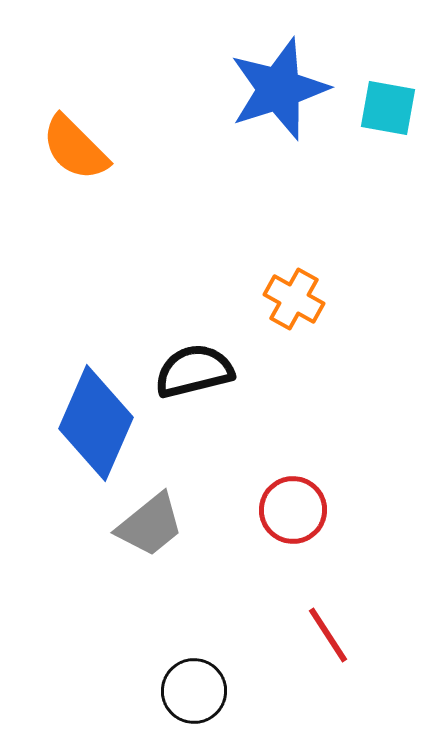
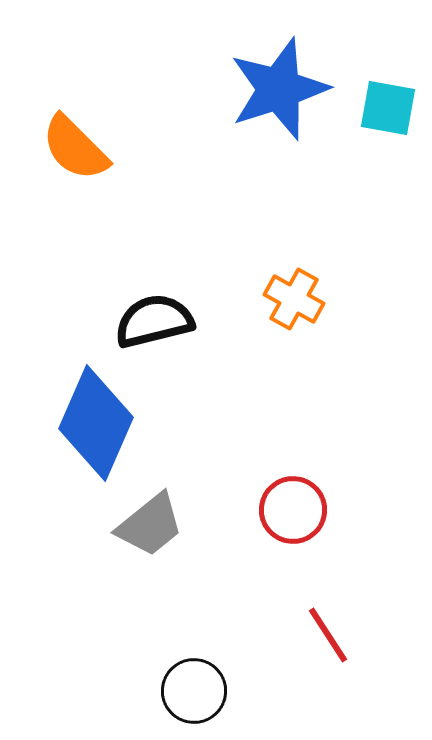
black semicircle: moved 40 px left, 50 px up
